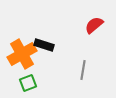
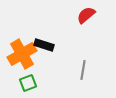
red semicircle: moved 8 px left, 10 px up
